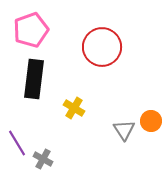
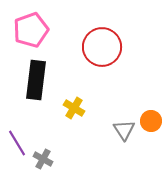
black rectangle: moved 2 px right, 1 px down
